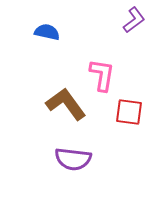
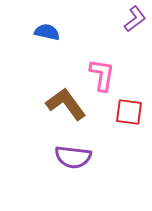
purple L-shape: moved 1 px right, 1 px up
purple semicircle: moved 2 px up
